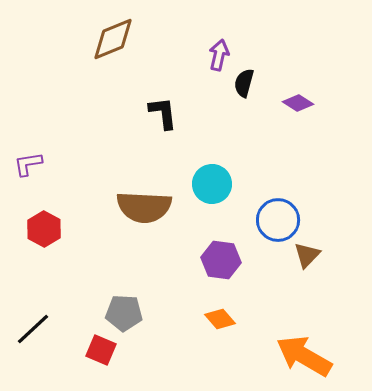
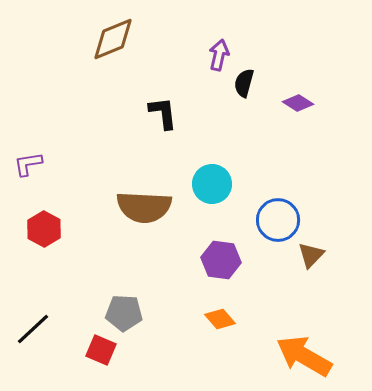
brown triangle: moved 4 px right
